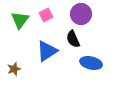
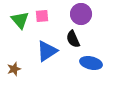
pink square: moved 4 px left, 1 px down; rotated 24 degrees clockwise
green triangle: rotated 18 degrees counterclockwise
